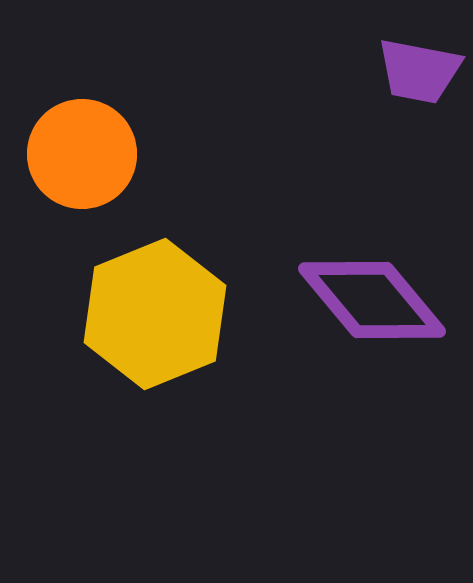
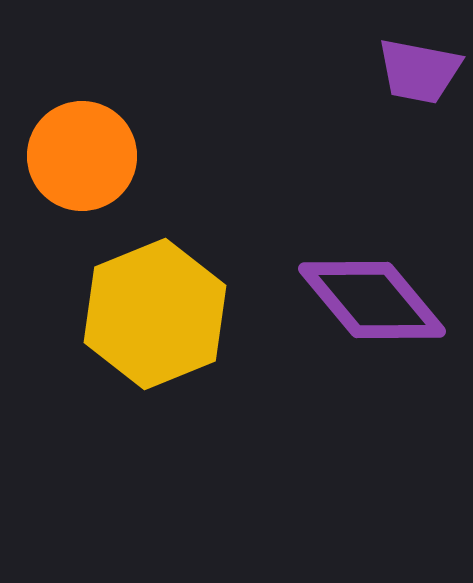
orange circle: moved 2 px down
